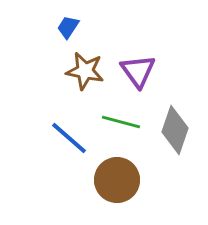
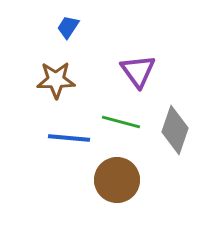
brown star: moved 29 px left, 9 px down; rotated 12 degrees counterclockwise
blue line: rotated 36 degrees counterclockwise
